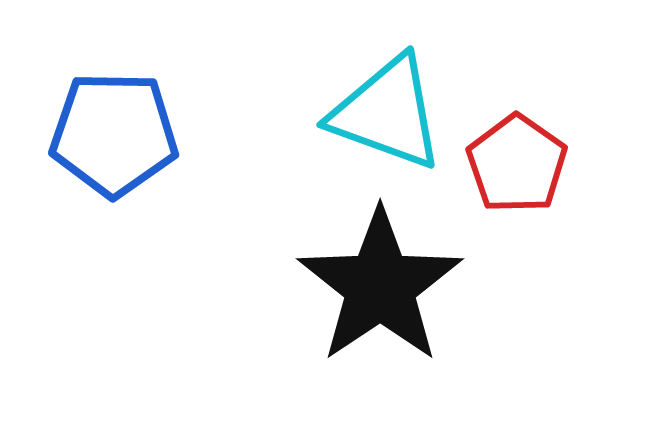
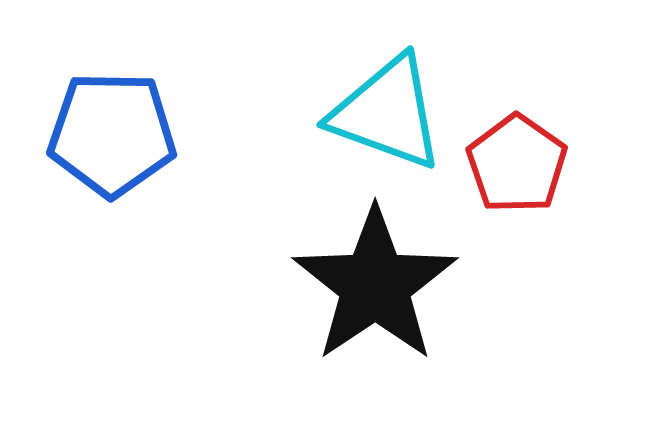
blue pentagon: moved 2 px left
black star: moved 5 px left, 1 px up
